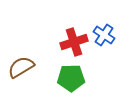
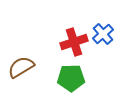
blue cross: moved 1 px left, 1 px up; rotated 15 degrees clockwise
